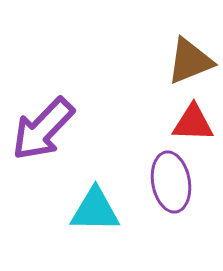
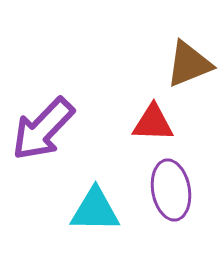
brown triangle: moved 1 px left, 3 px down
red triangle: moved 40 px left
purple ellipse: moved 8 px down
